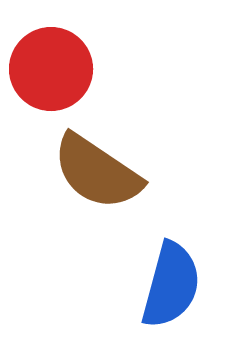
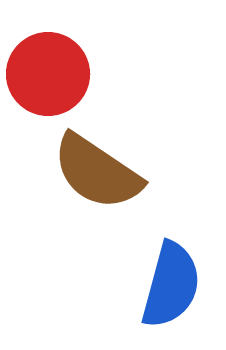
red circle: moved 3 px left, 5 px down
